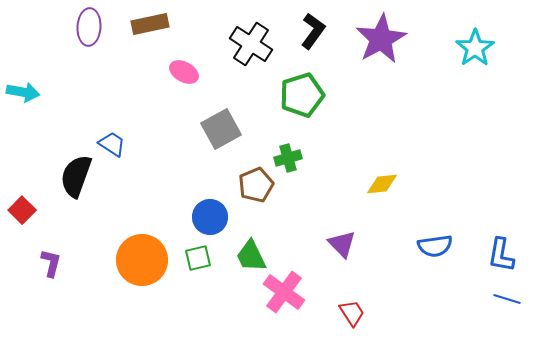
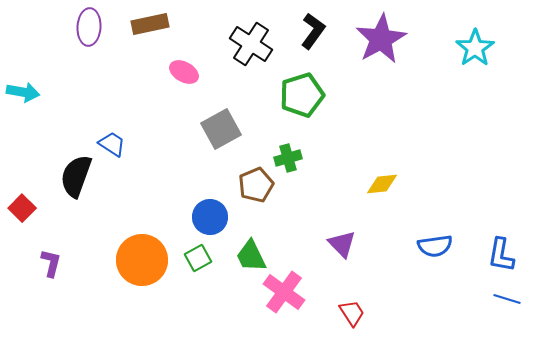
red square: moved 2 px up
green square: rotated 16 degrees counterclockwise
